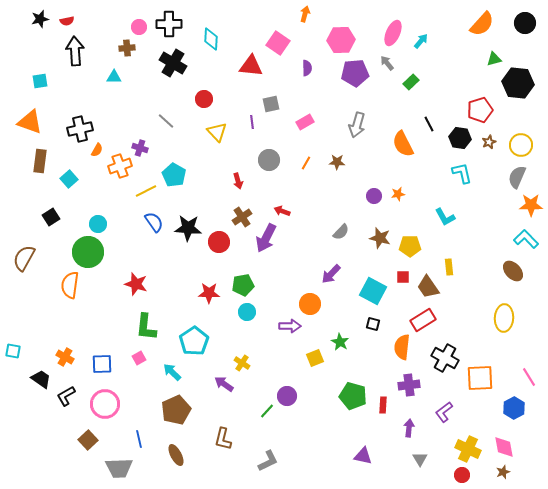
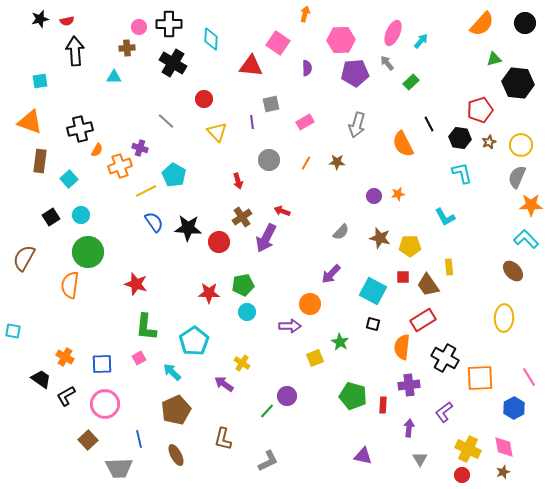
cyan circle at (98, 224): moved 17 px left, 9 px up
brown trapezoid at (428, 287): moved 2 px up
cyan square at (13, 351): moved 20 px up
